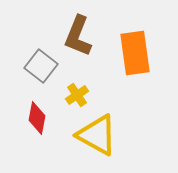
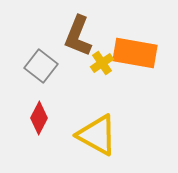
orange rectangle: rotated 72 degrees counterclockwise
yellow cross: moved 25 px right, 32 px up
red diamond: moved 2 px right; rotated 16 degrees clockwise
